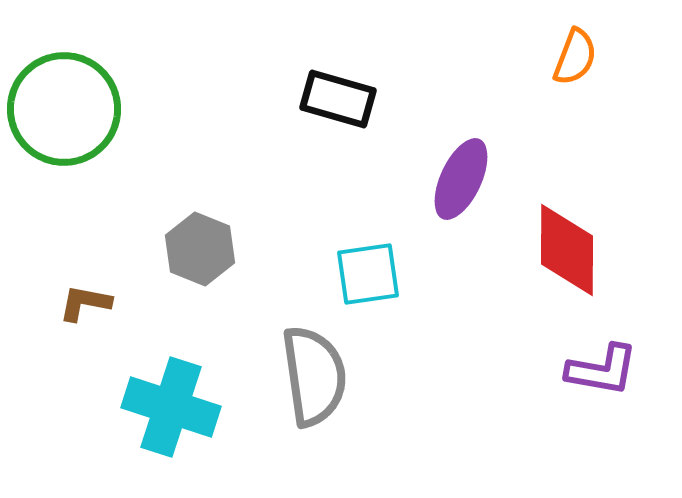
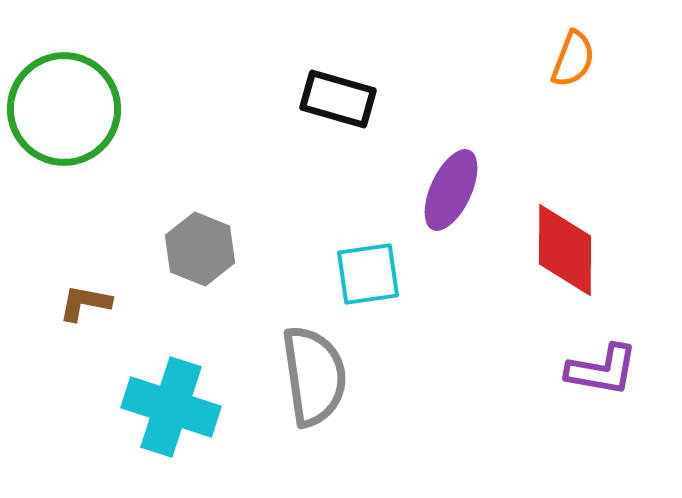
orange semicircle: moved 2 px left, 2 px down
purple ellipse: moved 10 px left, 11 px down
red diamond: moved 2 px left
